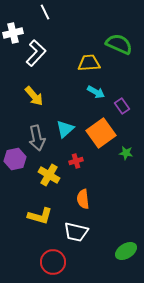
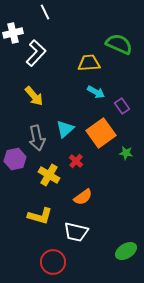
red cross: rotated 32 degrees counterclockwise
orange semicircle: moved 2 px up; rotated 120 degrees counterclockwise
